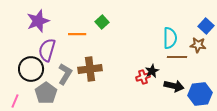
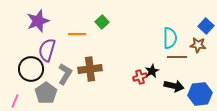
red cross: moved 3 px left
